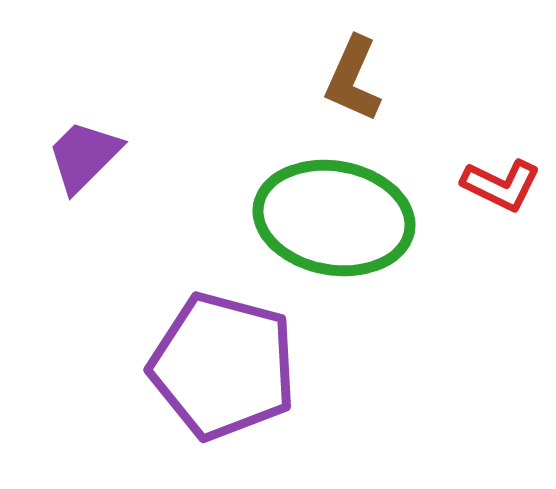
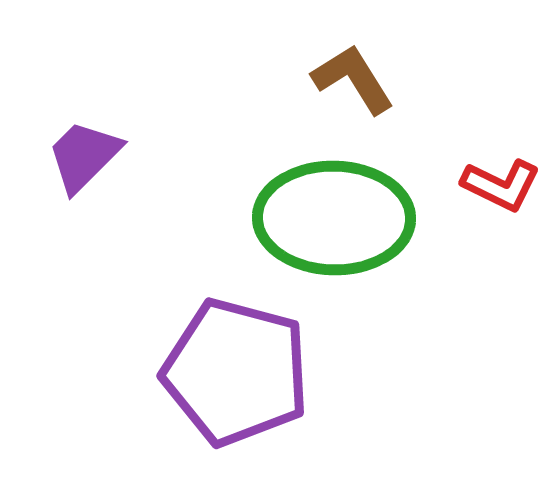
brown L-shape: rotated 124 degrees clockwise
green ellipse: rotated 9 degrees counterclockwise
purple pentagon: moved 13 px right, 6 px down
